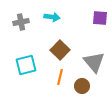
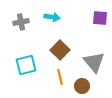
orange line: rotated 28 degrees counterclockwise
